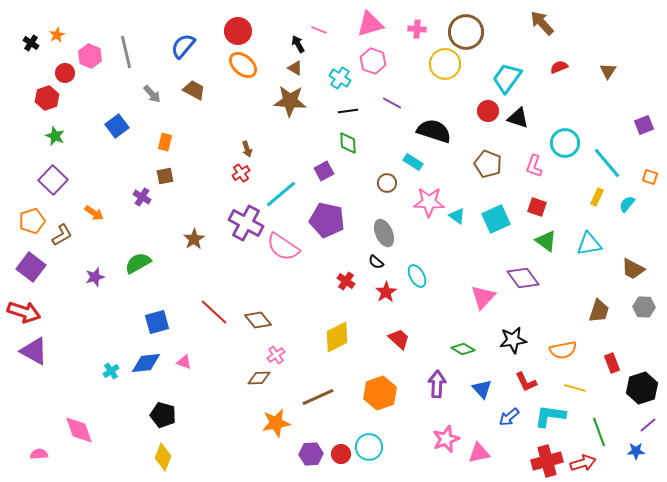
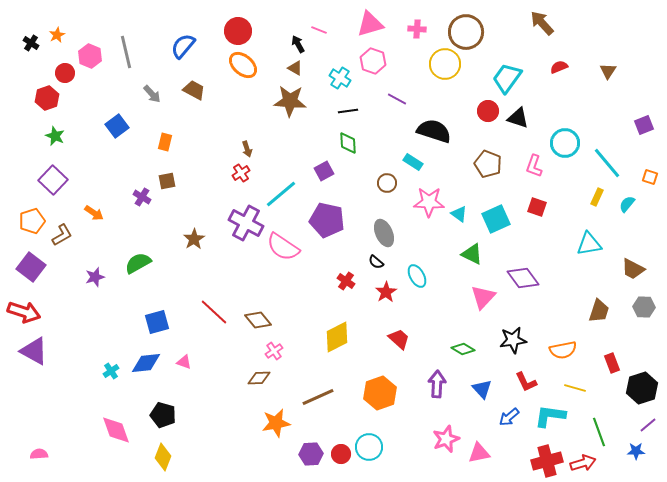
purple line at (392, 103): moved 5 px right, 4 px up
brown square at (165, 176): moved 2 px right, 5 px down
cyan triangle at (457, 216): moved 2 px right, 2 px up
green triangle at (546, 241): moved 74 px left, 13 px down; rotated 10 degrees counterclockwise
pink cross at (276, 355): moved 2 px left, 4 px up
pink diamond at (79, 430): moved 37 px right
